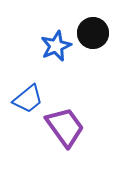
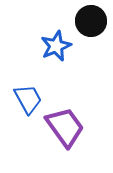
black circle: moved 2 px left, 12 px up
blue trapezoid: rotated 80 degrees counterclockwise
